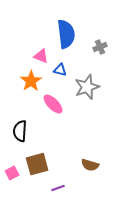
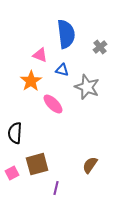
gray cross: rotated 16 degrees counterclockwise
pink triangle: moved 1 px left, 1 px up
blue triangle: moved 2 px right
gray star: rotated 30 degrees counterclockwise
black semicircle: moved 5 px left, 2 px down
brown semicircle: rotated 108 degrees clockwise
purple line: moved 2 px left; rotated 56 degrees counterclockwise
